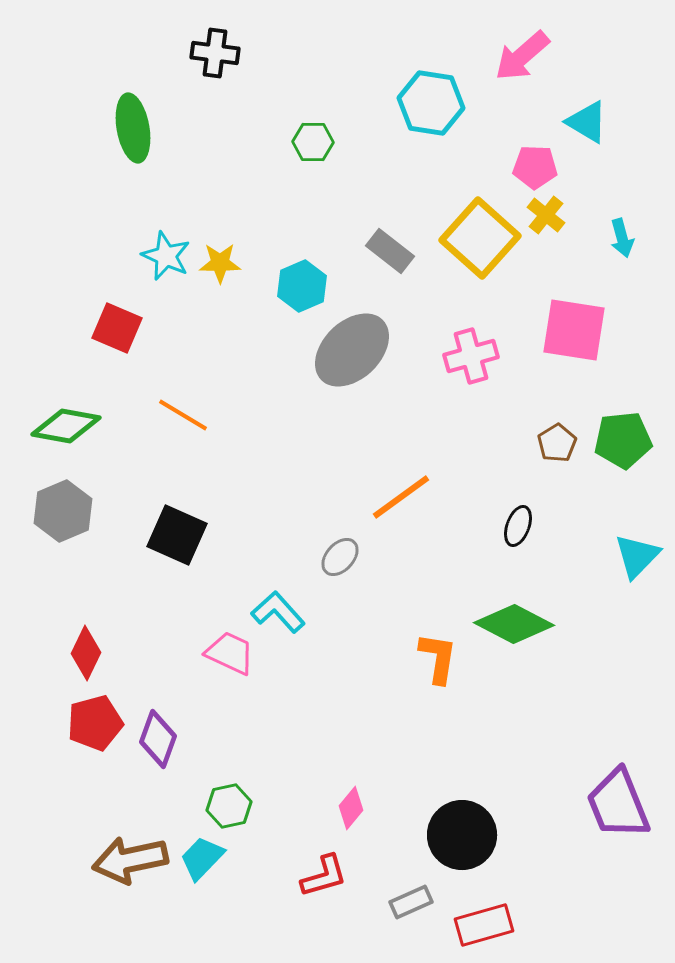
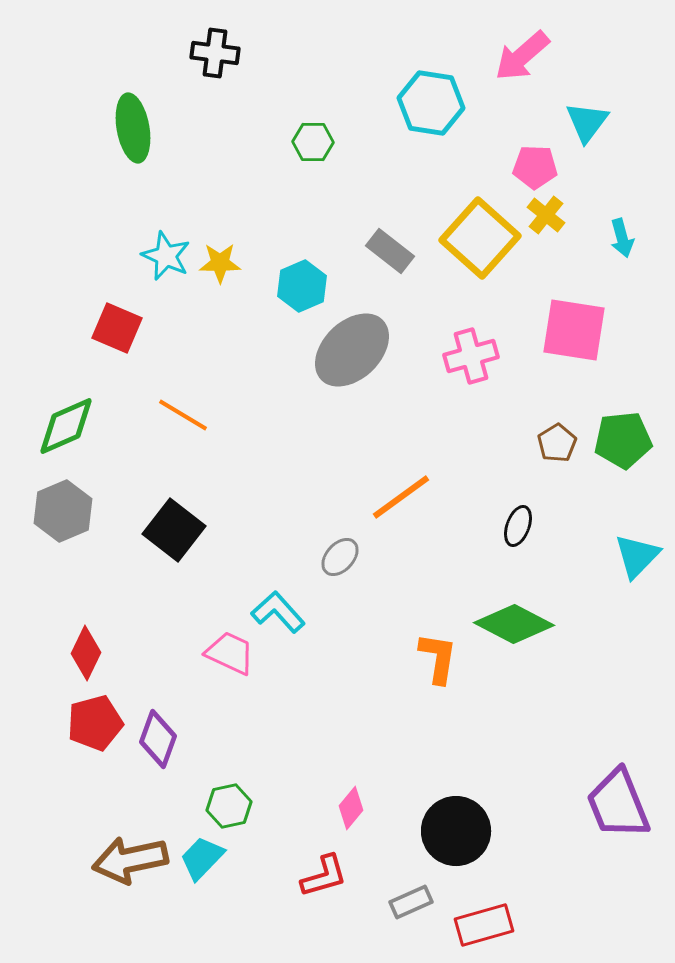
cyan triangle at (587, 122): rotated 36 degrees clockwise
green diamond at (66, 426): rotated 34 degrees counterclockwise
black square at (177, 535): moved 3 px left, 5 px up; rotated 14 degrees clockwise
black circle at (462, 835): moved 6 px left, 4 px up
